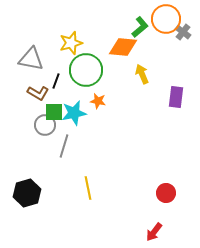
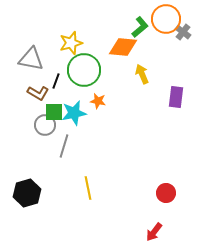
green circle: moved 2 px left
